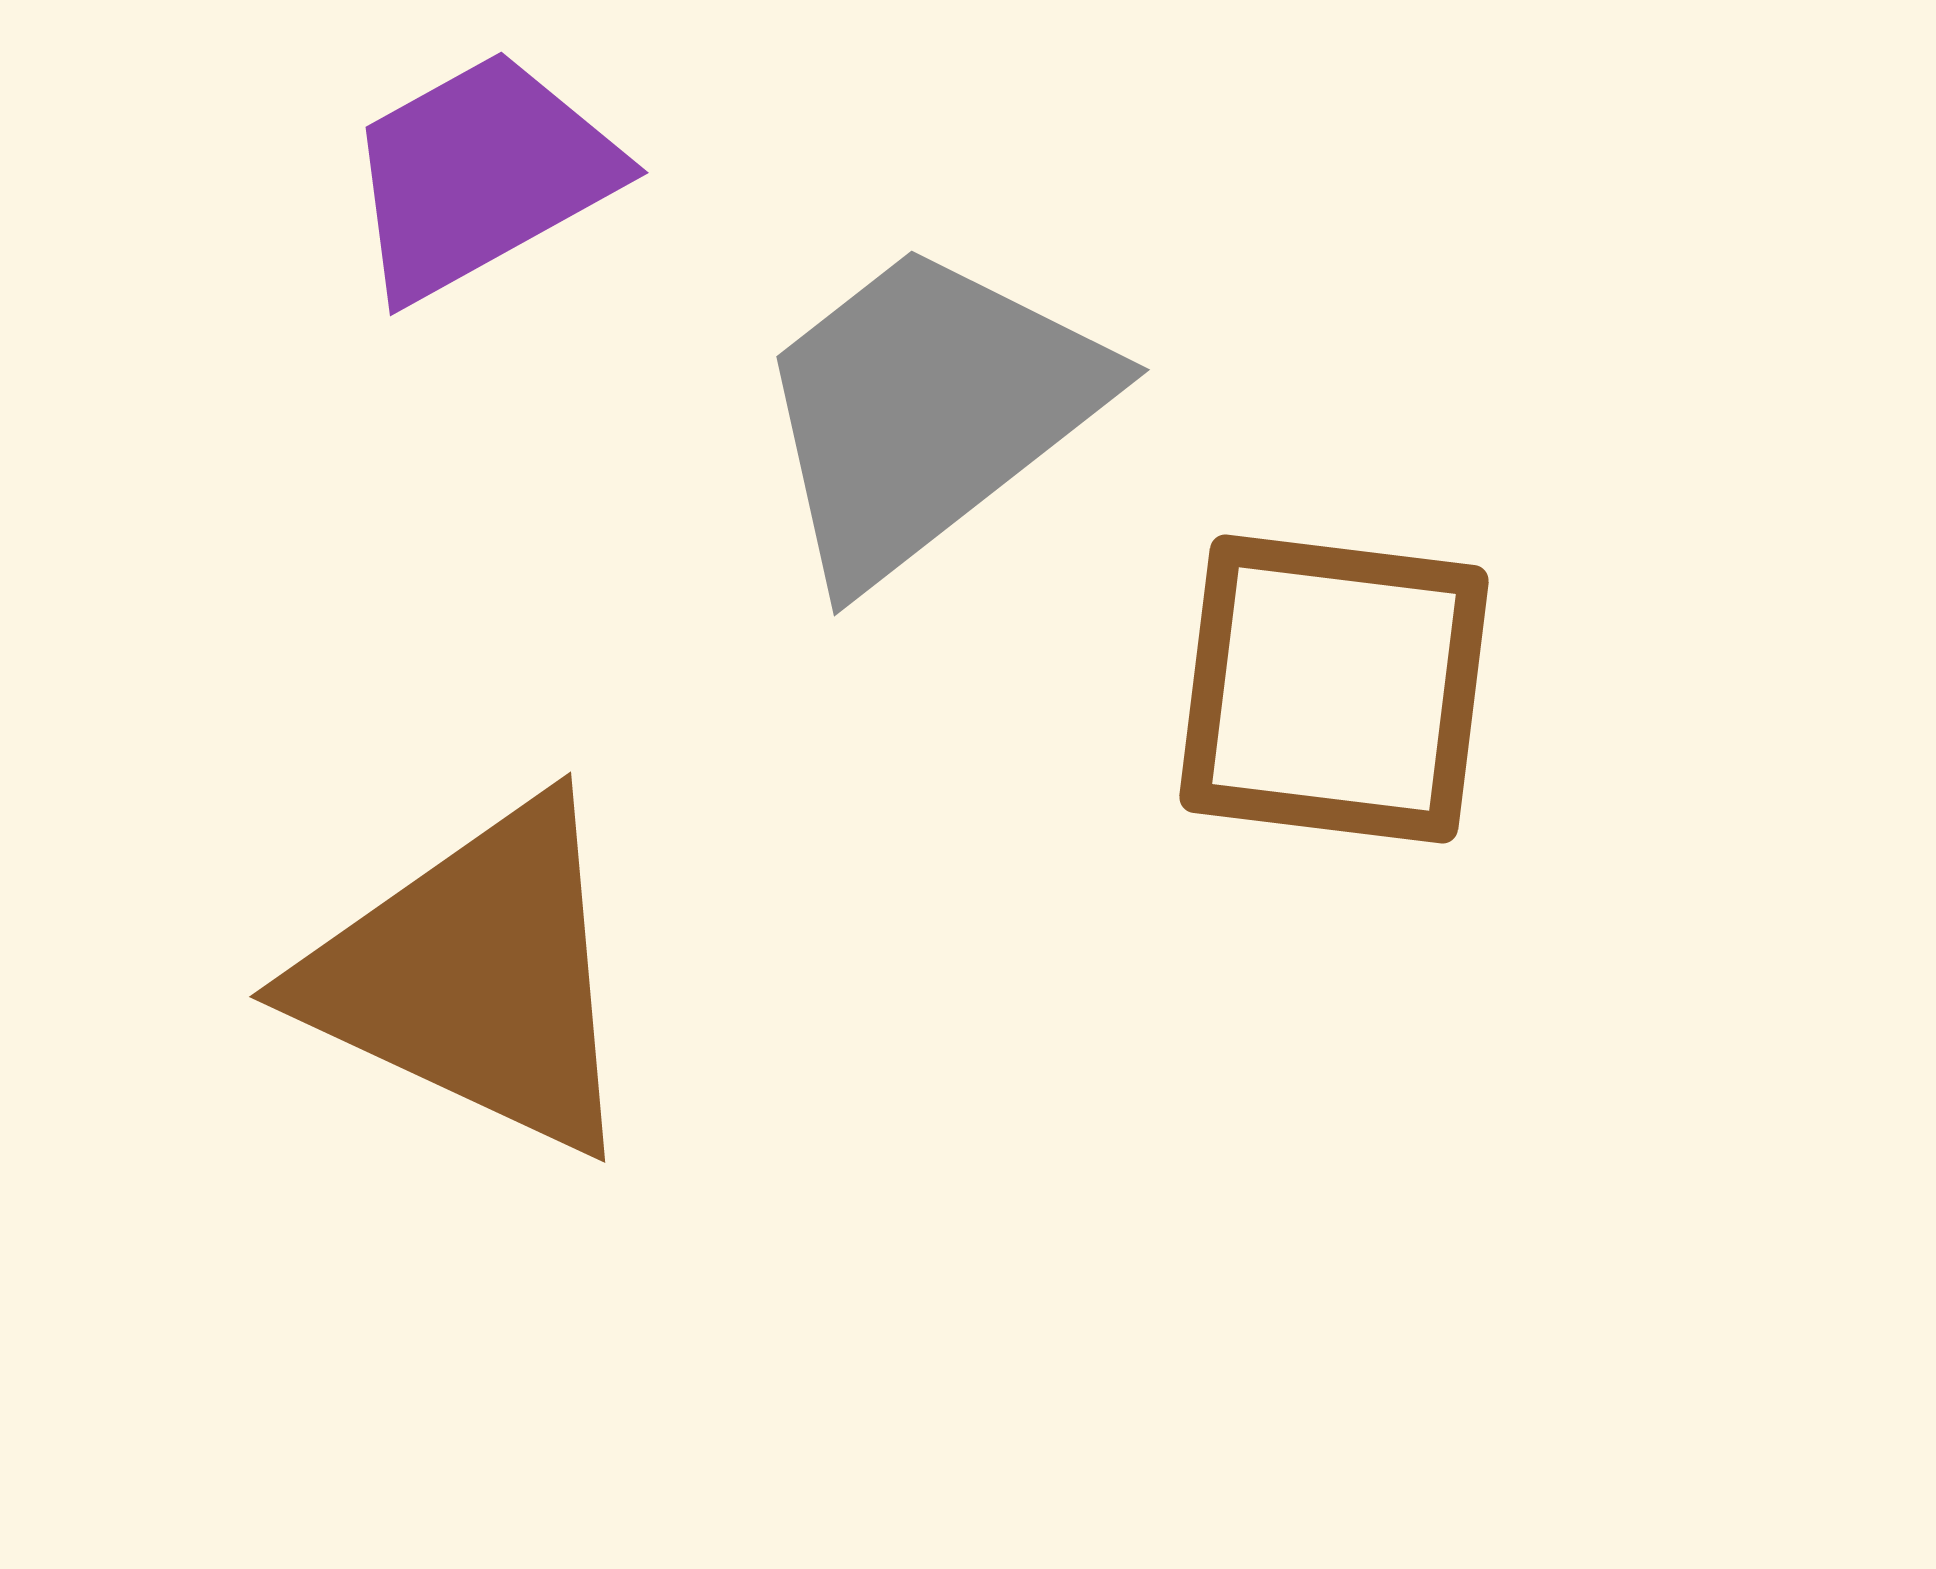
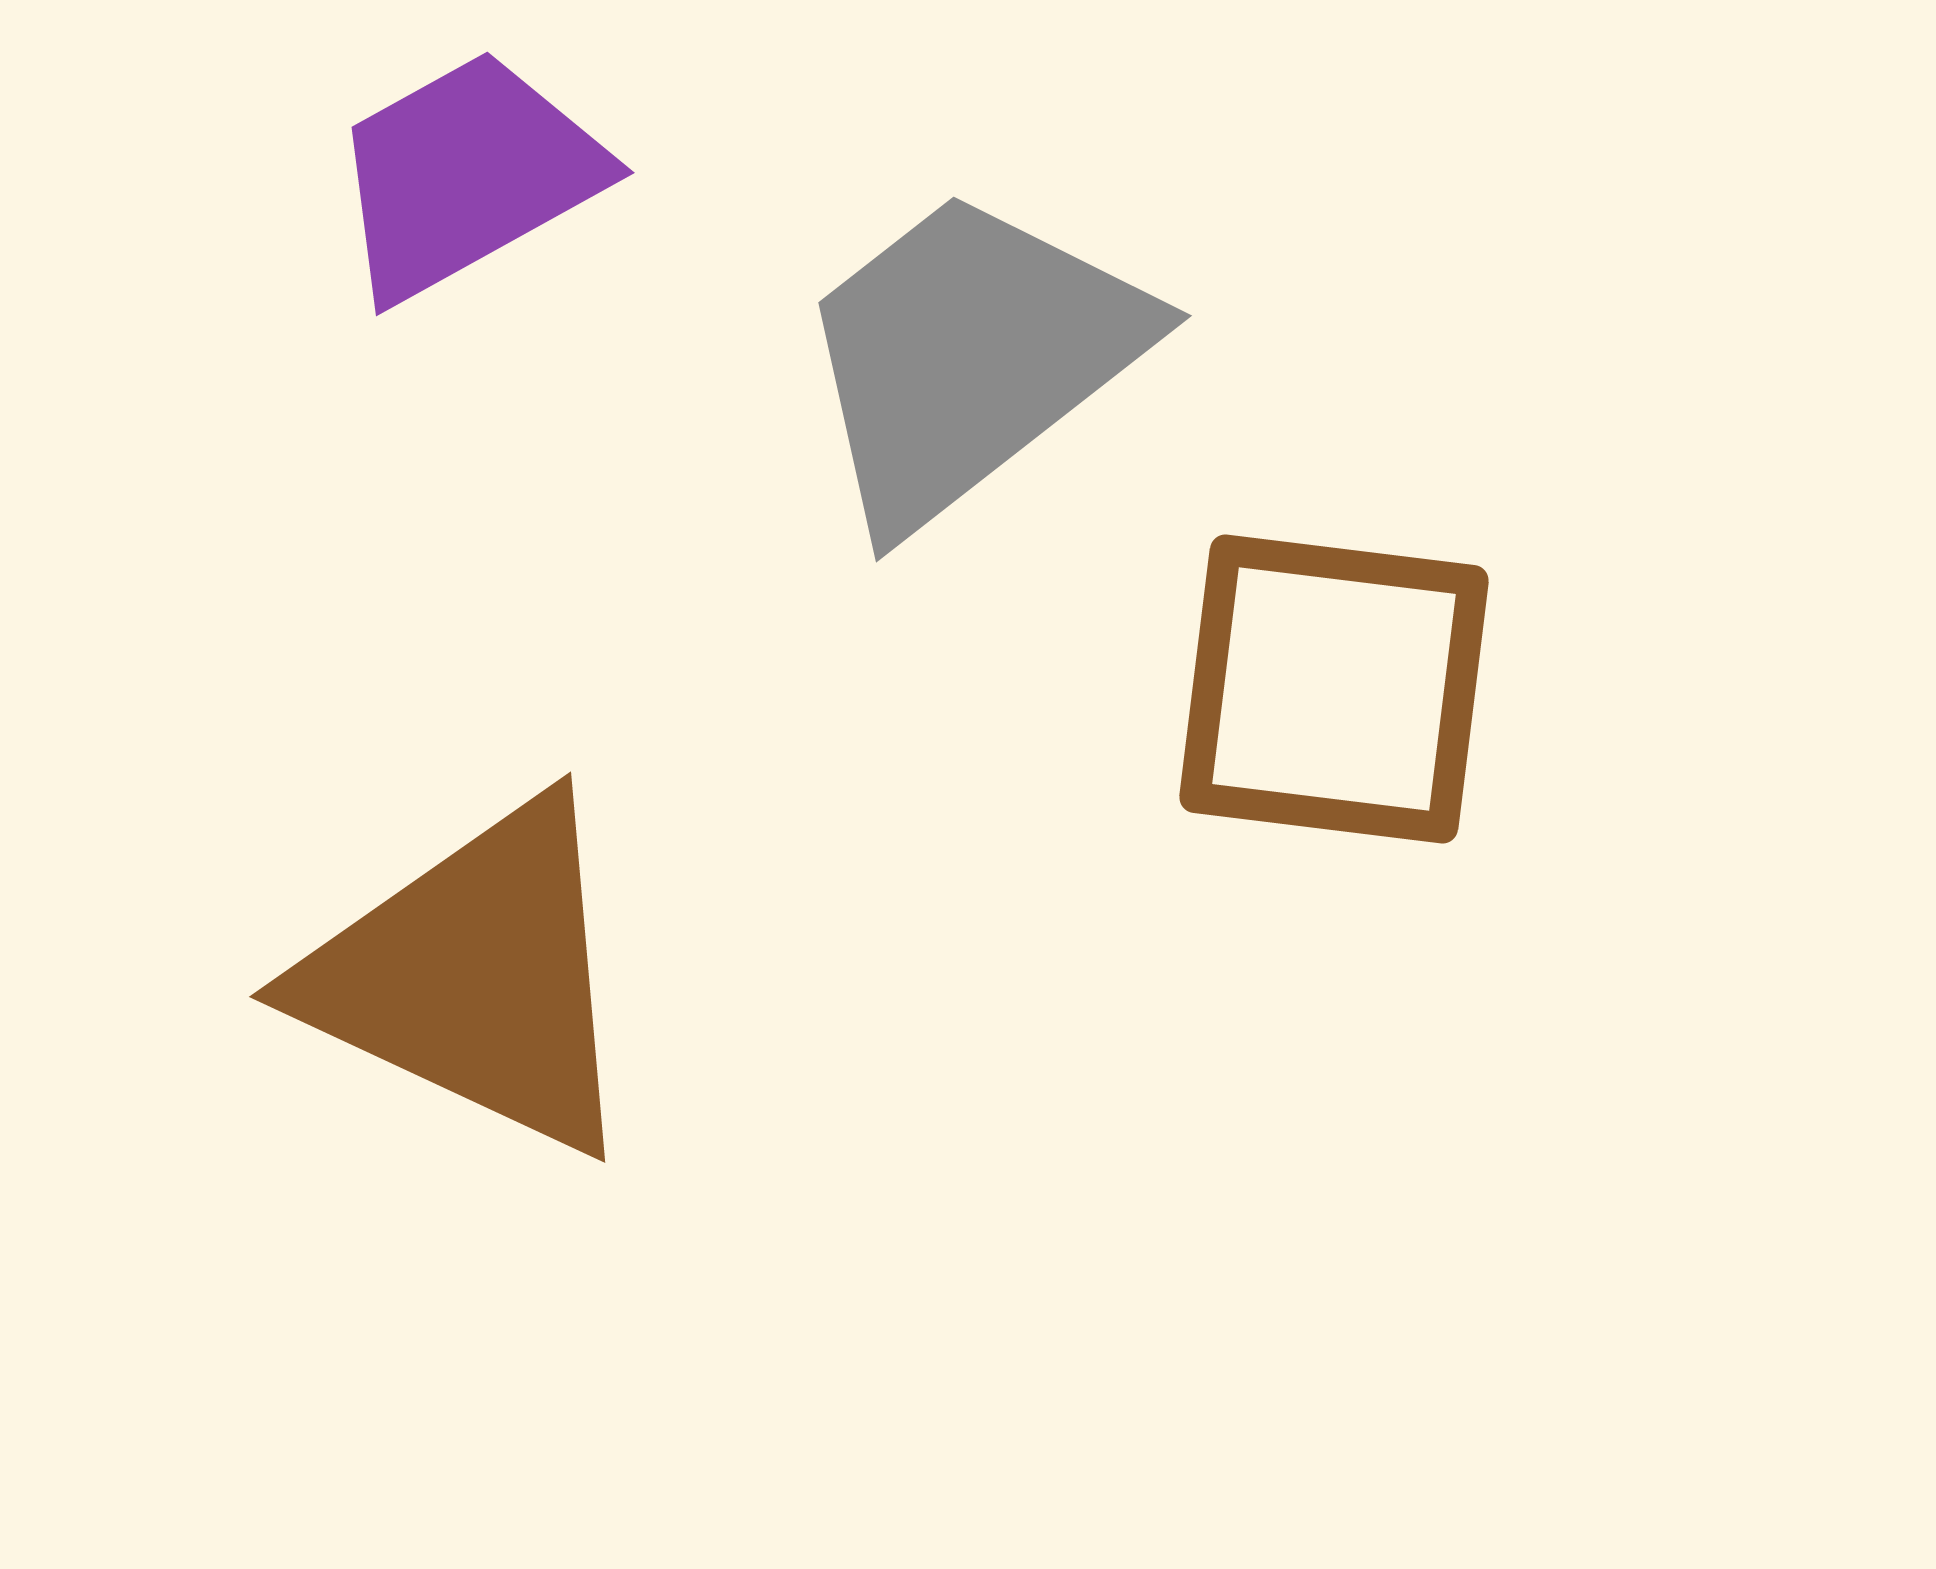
purple trapezoid: moved 14 px left
gray trapezoid: moved 42 px right, 54 px up
